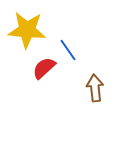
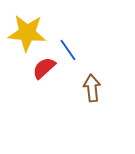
yellow star: moved 3 px down
brown arrow: moved 3 px left
